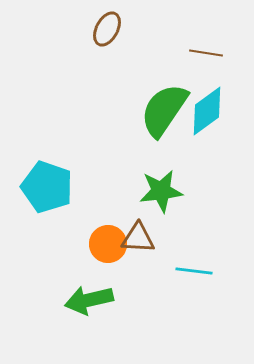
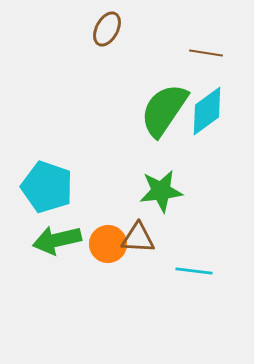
green arrow: moved 32 px left, 60 px up
